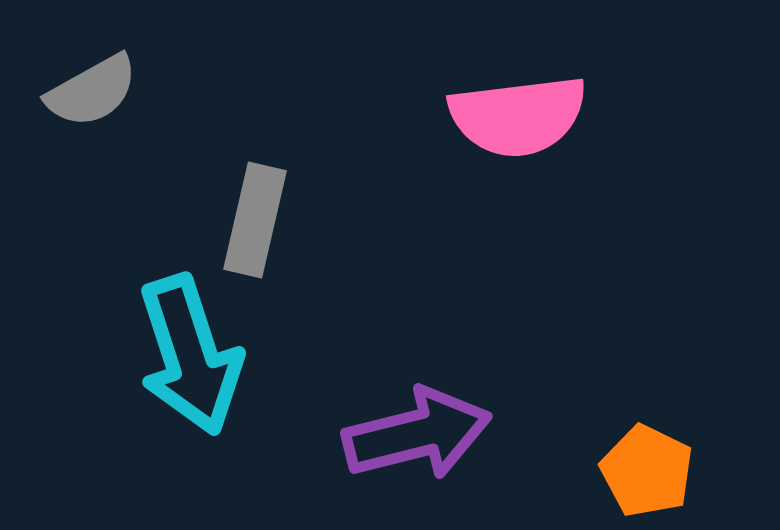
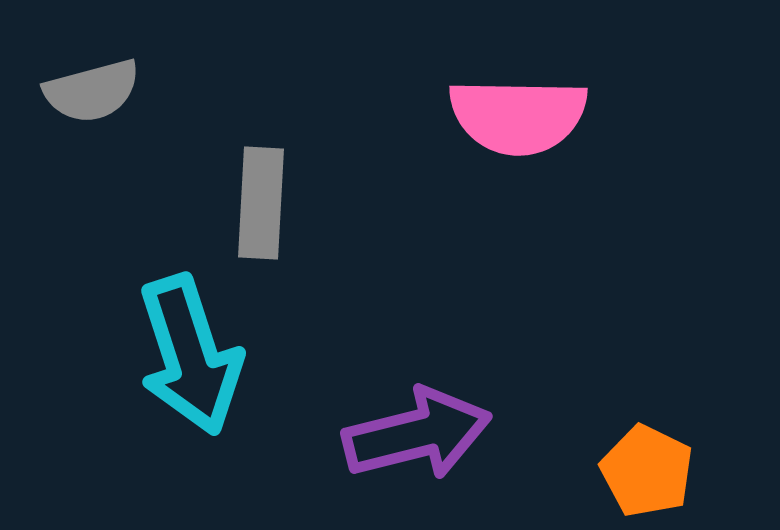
gray semicircle: rotated 14 degrees clockwise
pink semicircle: rotated 8 degrees clockwise
gray rectangle: moved 6 px right, 17 px up; rotated 10 degrees counterclockwise
